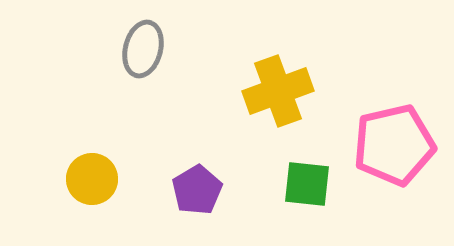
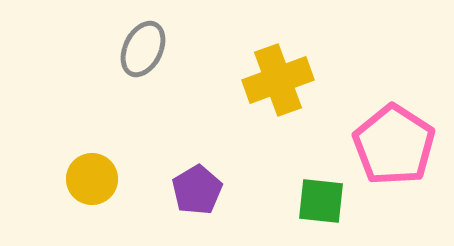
gray ellipse: rotated 12 degrees clockwise
yellow cross: moved 11 px up
pink pentagon: rotated 26 degrees counterclockwise
green square: moved 14 px right, 17 px down
